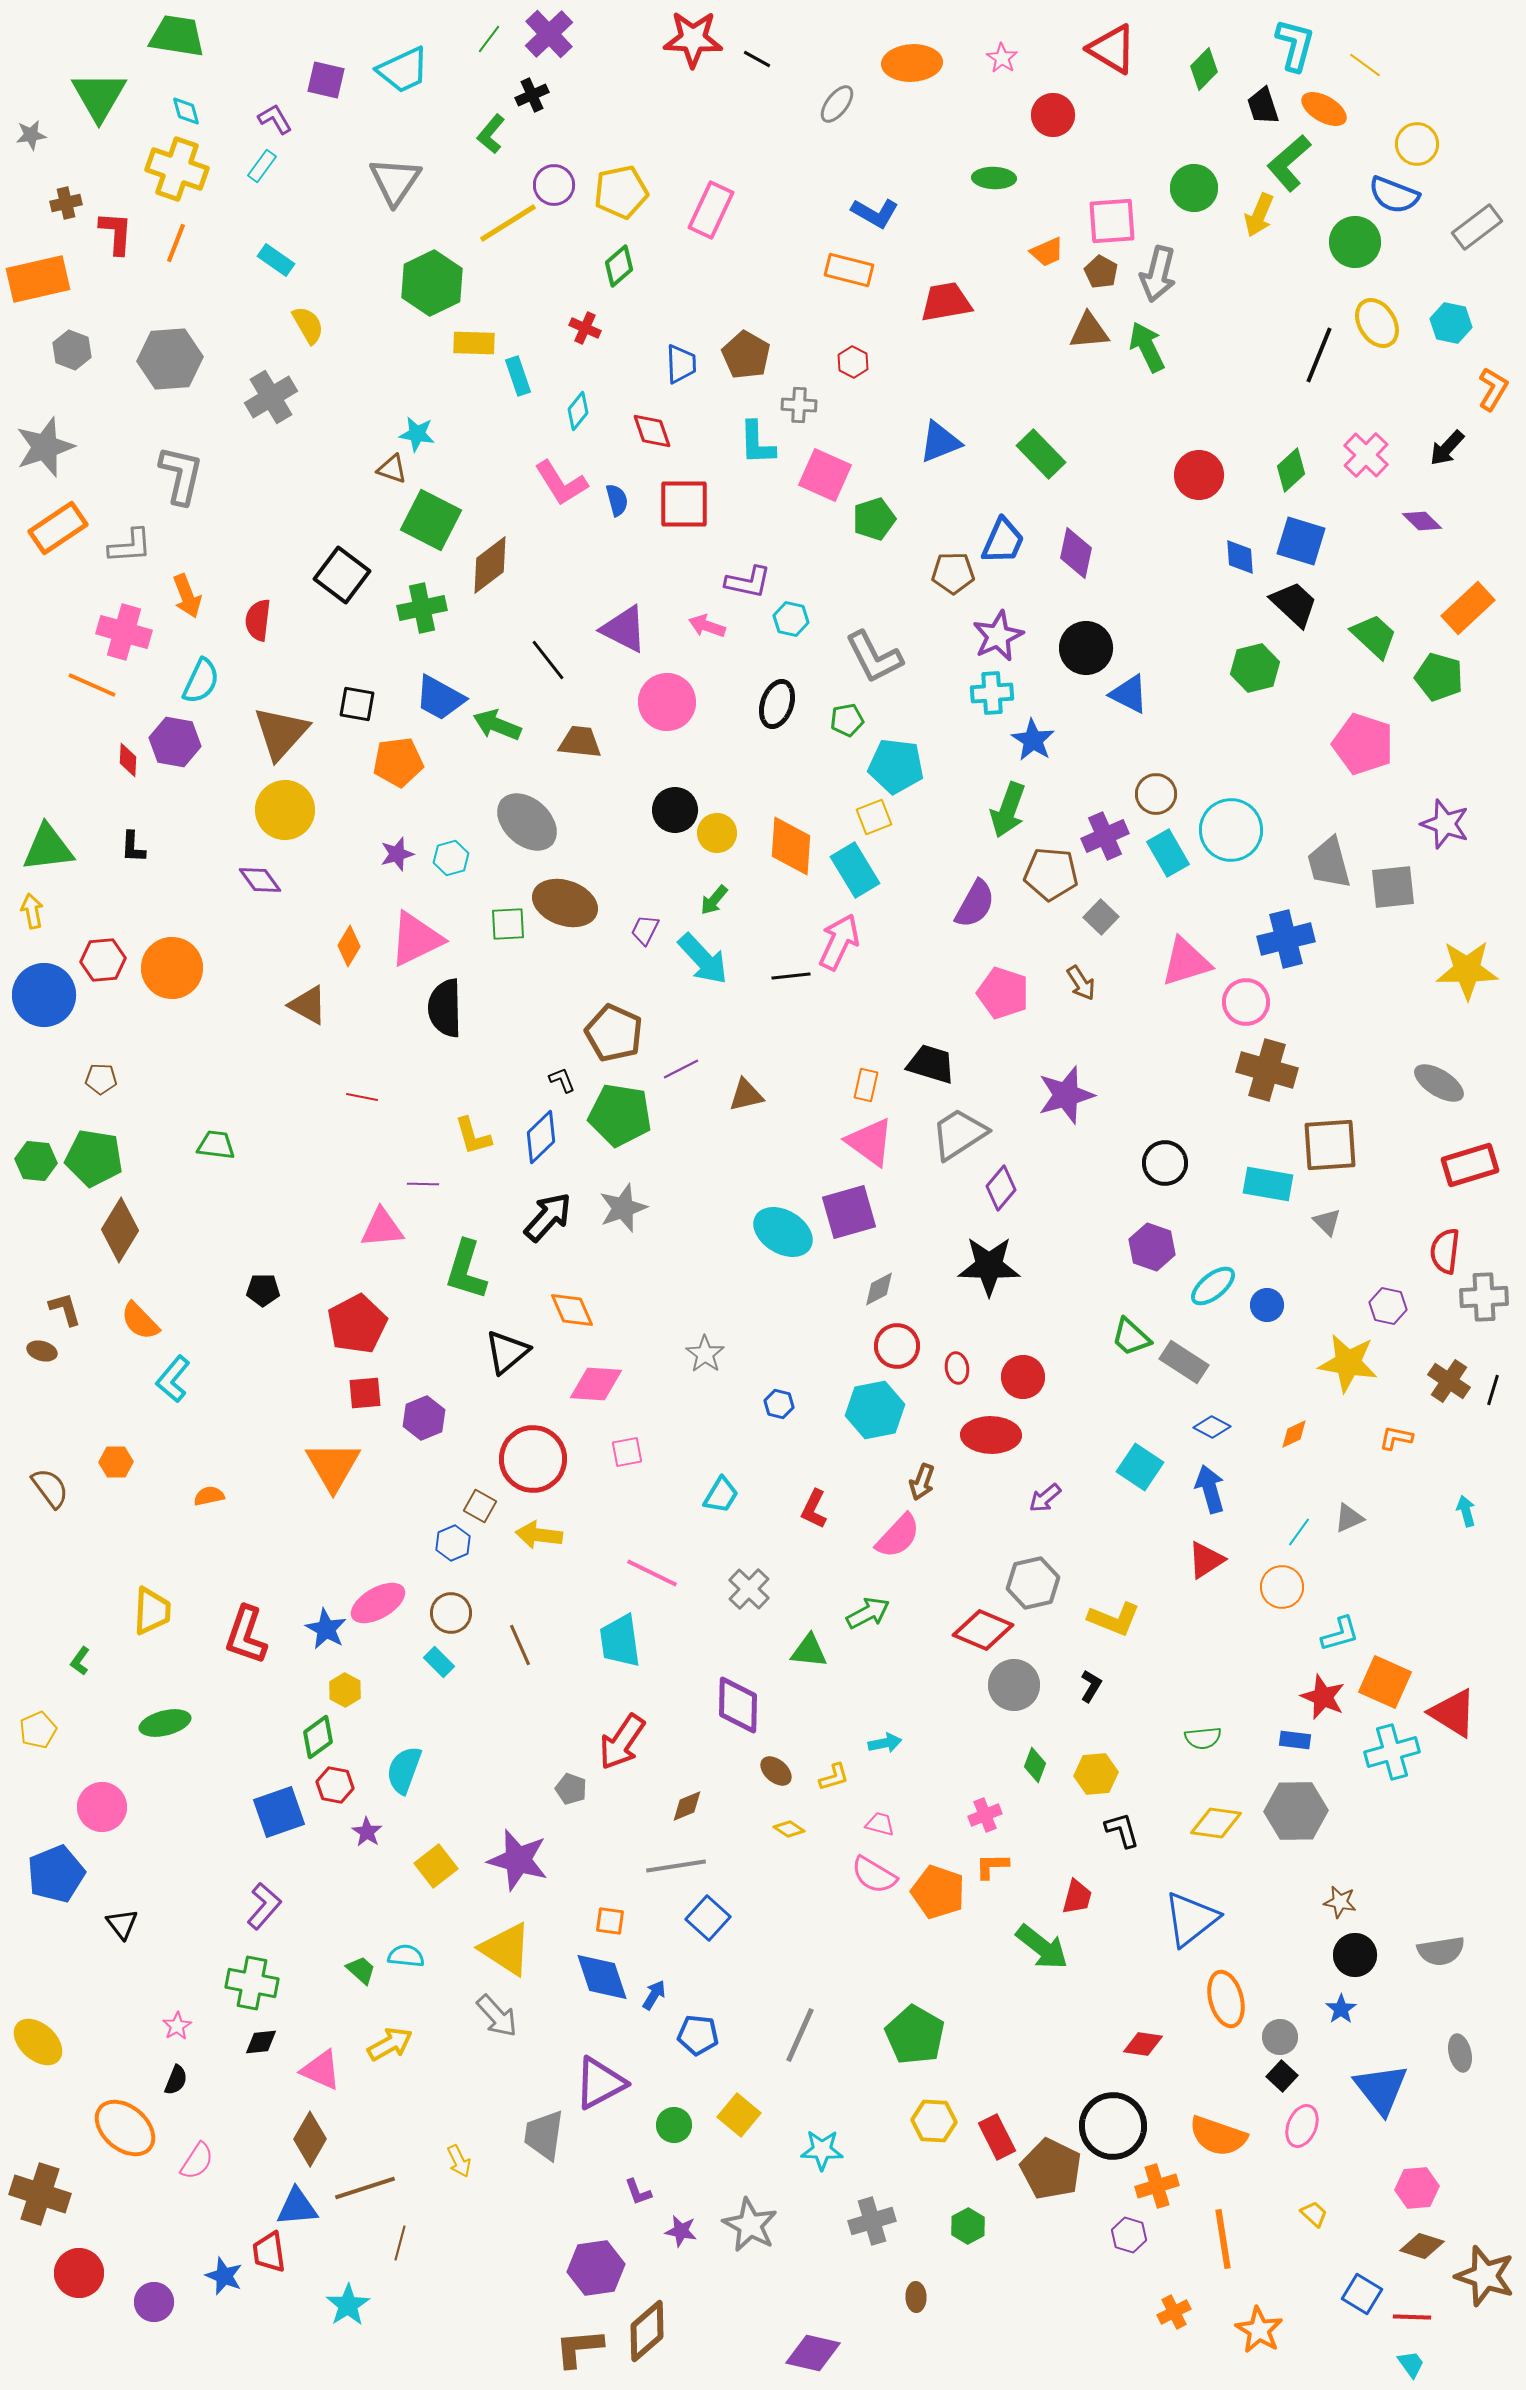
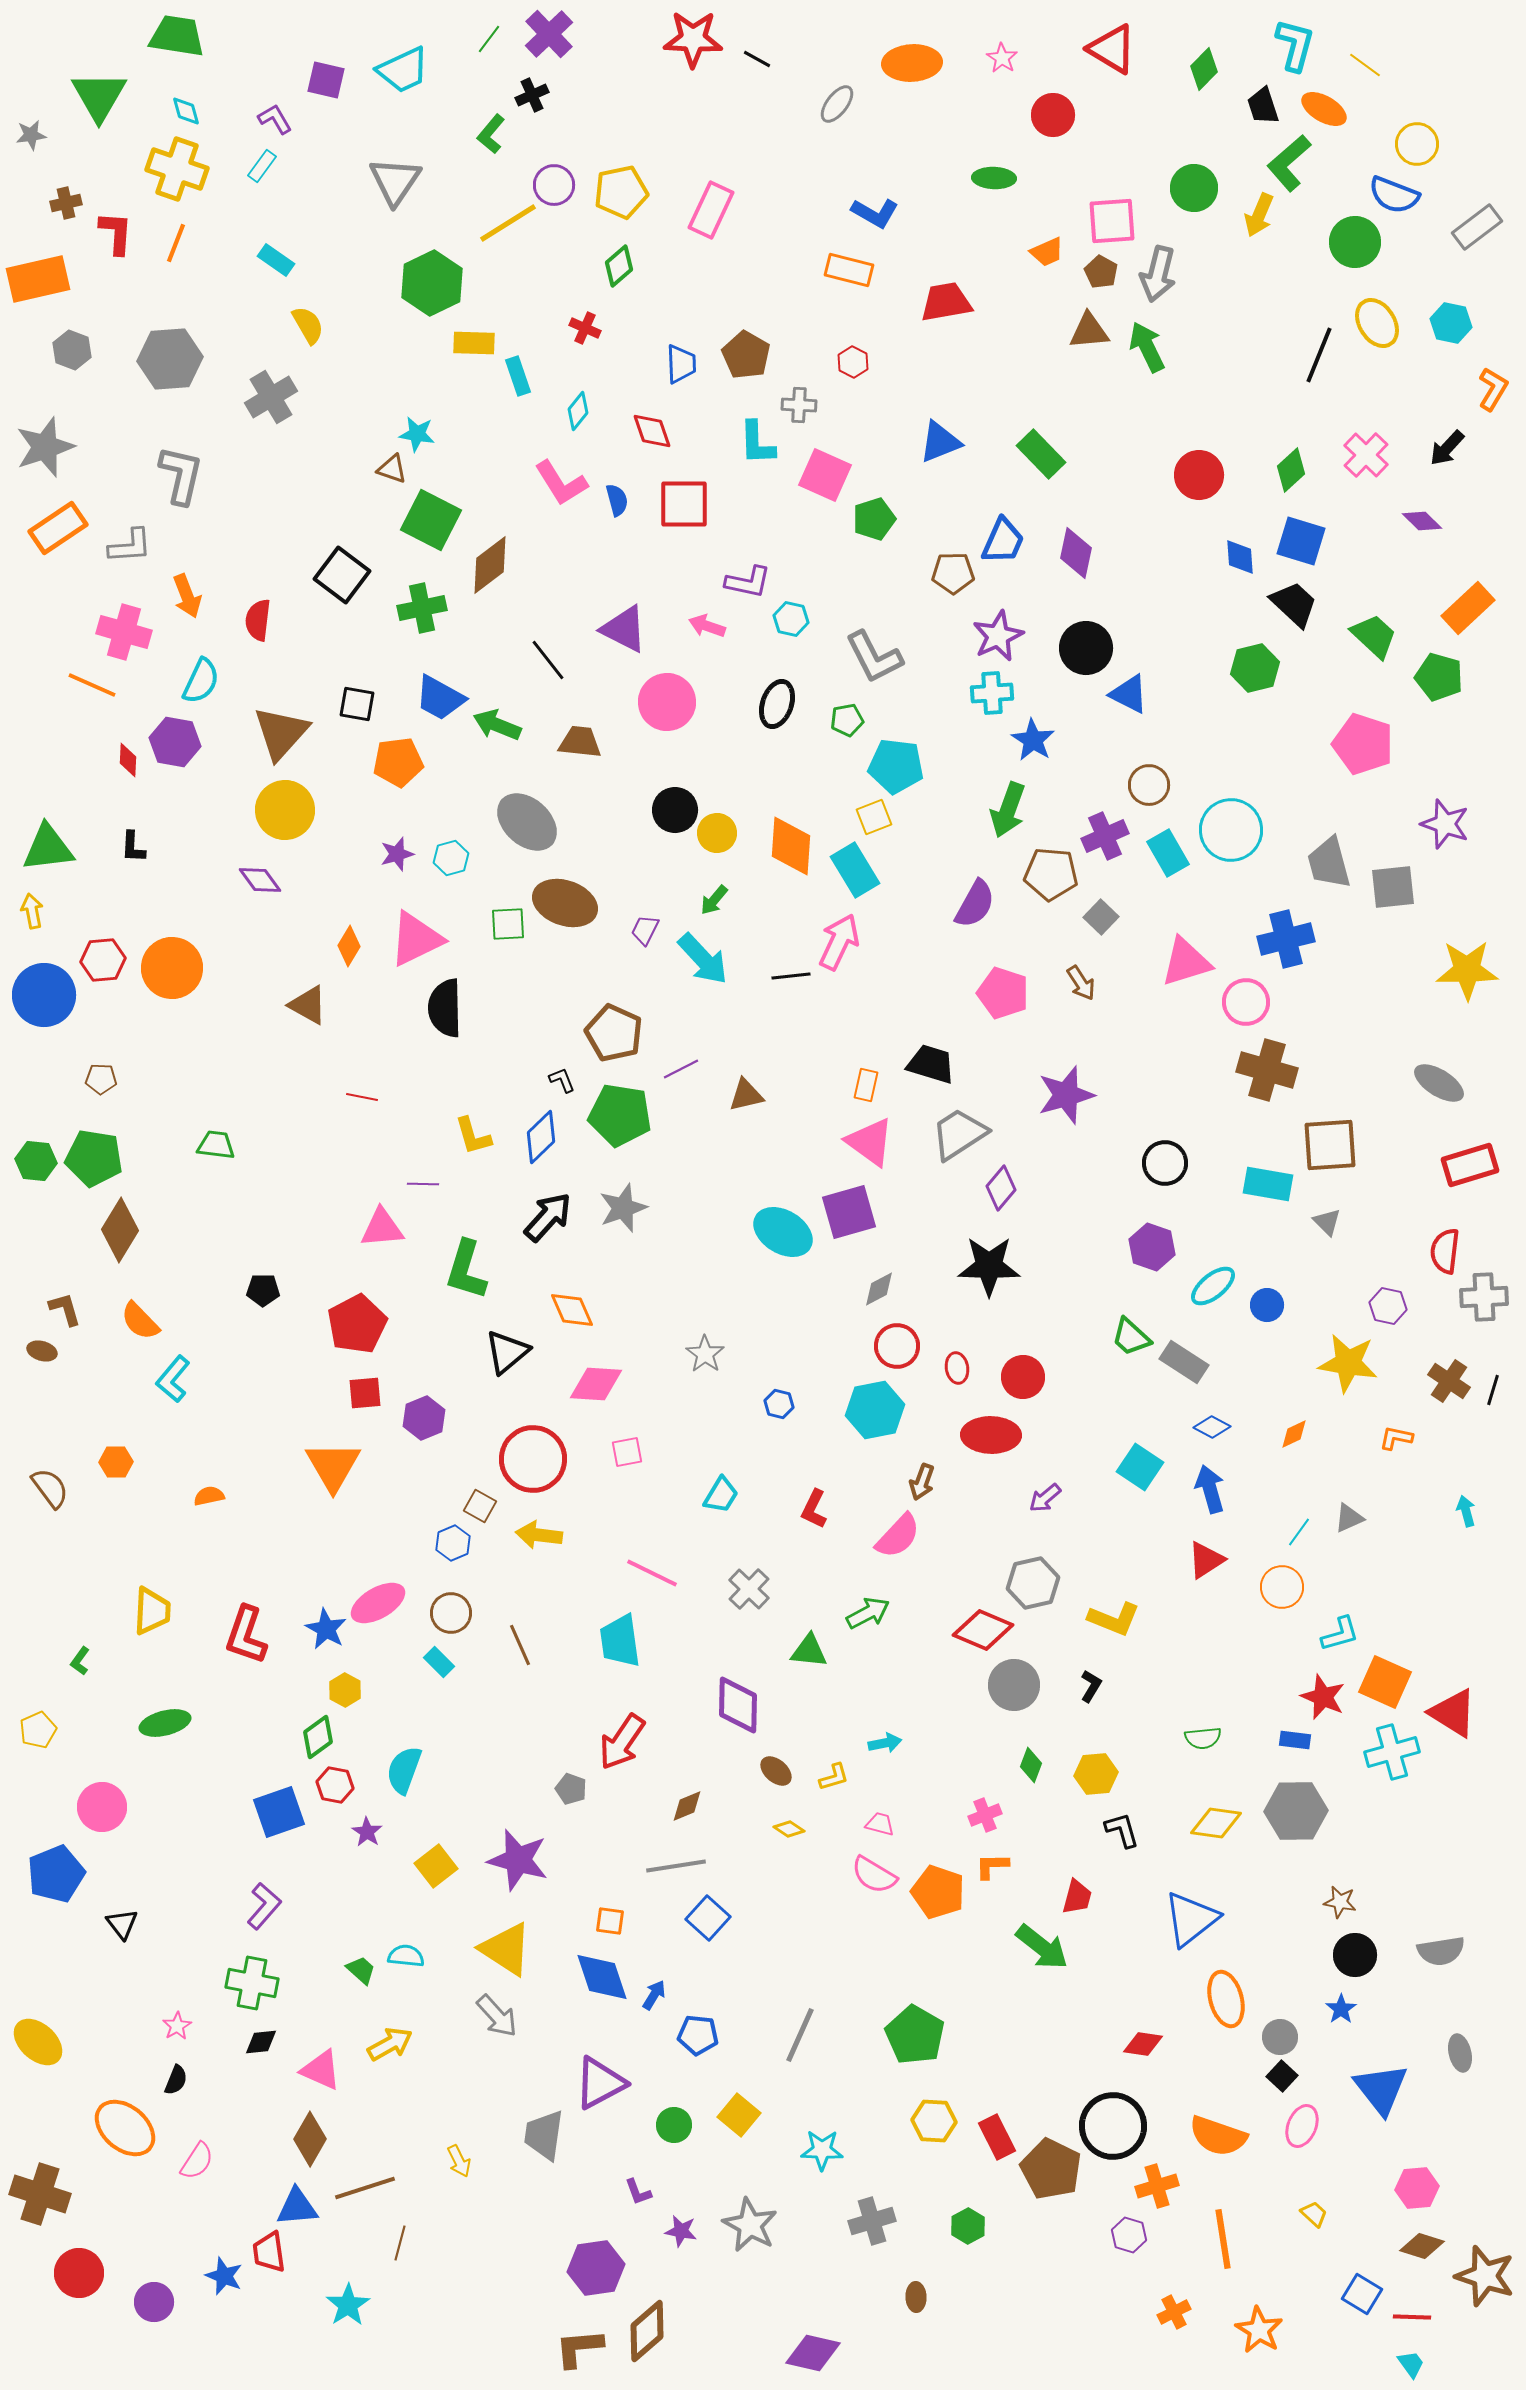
brown circle at (1156, 794): moved 7 px left, 9 px up
green diamond at (1035, 1765): moved 4 px left
